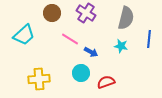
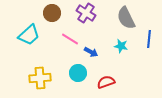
gray semicircle: rotated 140 degrees clockwise
cyan trapezoid: moved 5 px right
cyan circle: moved 3 px left
yellow cross: moved 1 px right, 1 px up
